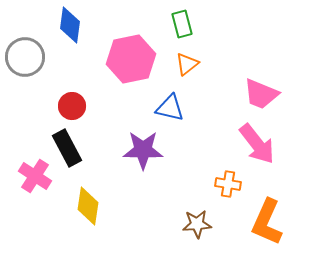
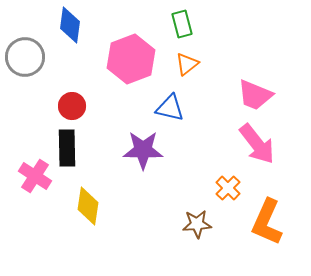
pink hexagon: rotated 9 degrees counterclockwise
pink trapezoid: moved 6 px left, 1 px down
black rectangle: rotated 27 degrees clockwise
orange cross: moved 4 px down; rotated 35 degrees clockwise
